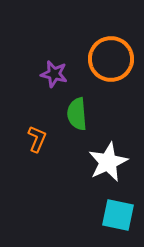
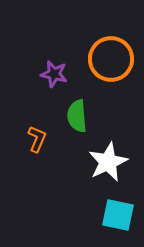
green semicircle: moved 2 px down
